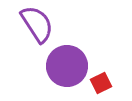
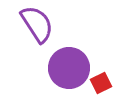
purple circle: moved 2 px right, 2 px down
